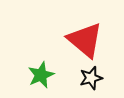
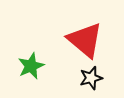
green star: moved 10 px left, 9 px up
